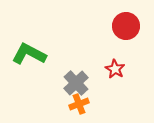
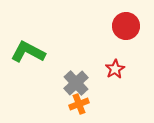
green L-shape: moved 1 px left, 2 px up
red star: rotated 12 degrees clockwise
